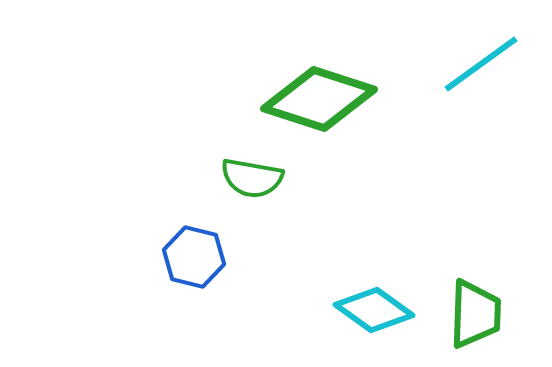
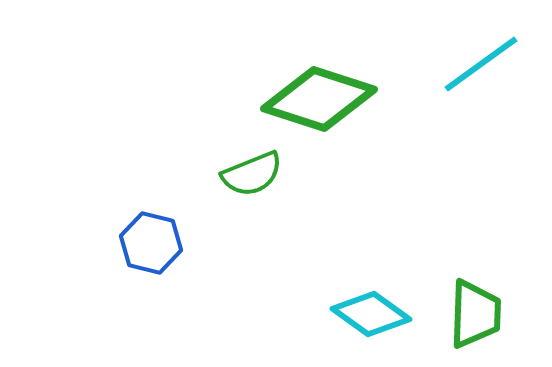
green semicircle: moved 4 px up; rotated 32 degrees counterclockwise
blue hexagon: moved 43 px left, 14 px up
cyan diamond: moved 3 px left, 4 px down
